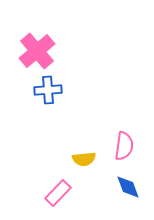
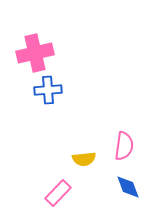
pink cross: moved 2 px left, 2 px down; rotated 27 degrees clockwise
